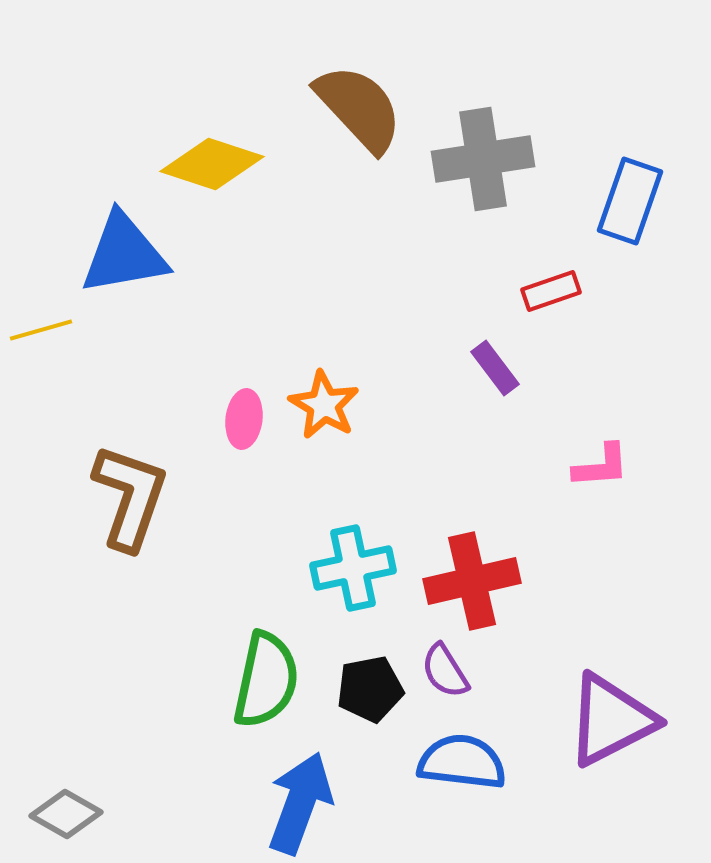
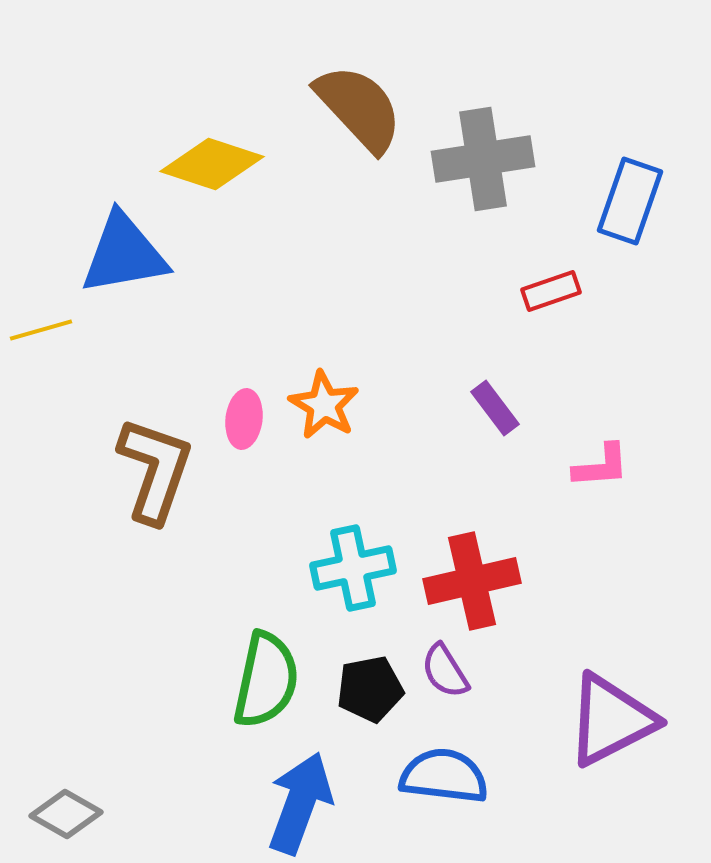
purple rectangle: moved 40 px down
brown L-shape: moved 25 px right, 27 px up
blue semicircle: moved 18 px left, 14 px down
